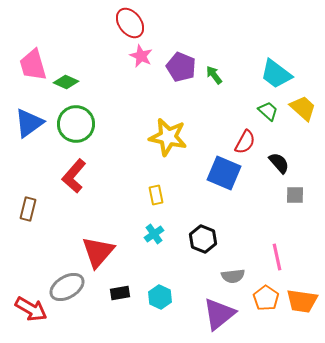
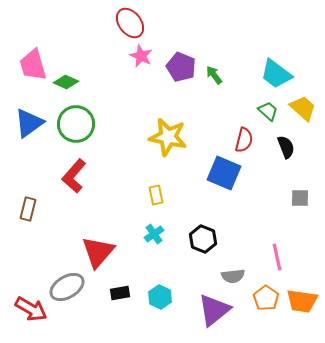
red semicircle: moved 1 px left, 2 px up; rotated 15 degrees counterclockwise
black semicircle: moved 7 px right, 16 px up; rotated 20 degrees clockwise
gray square: moved 5 px right, 3 px down
purple triangle: moved 5 px left, 4 px up
